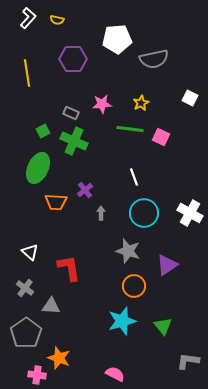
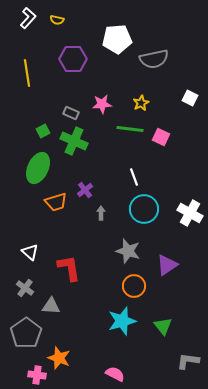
orange trapezoid: rotated 20 degrees counterclockwise
cyan circle: moved 4 px up
